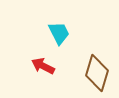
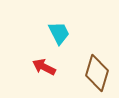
red arrow: moved 1 px right, 1 px down
